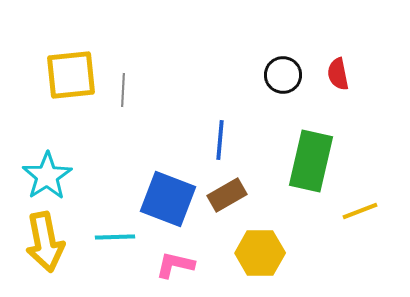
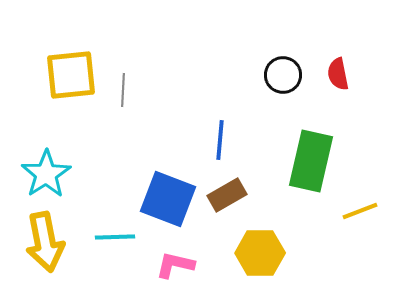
cyan star: moved 1 px left, 2 px up
